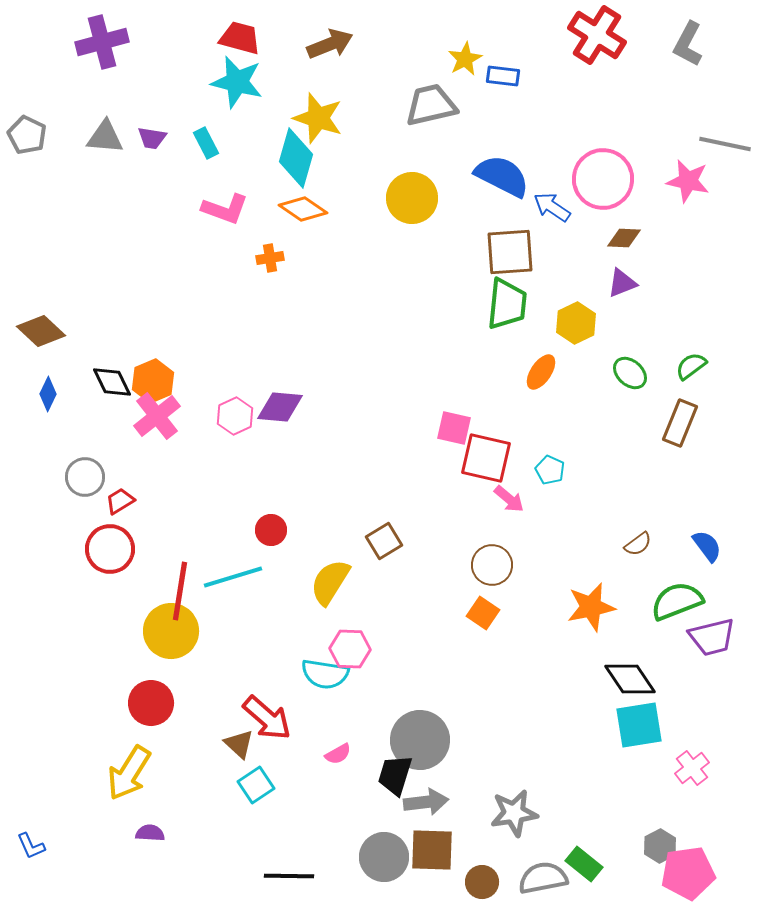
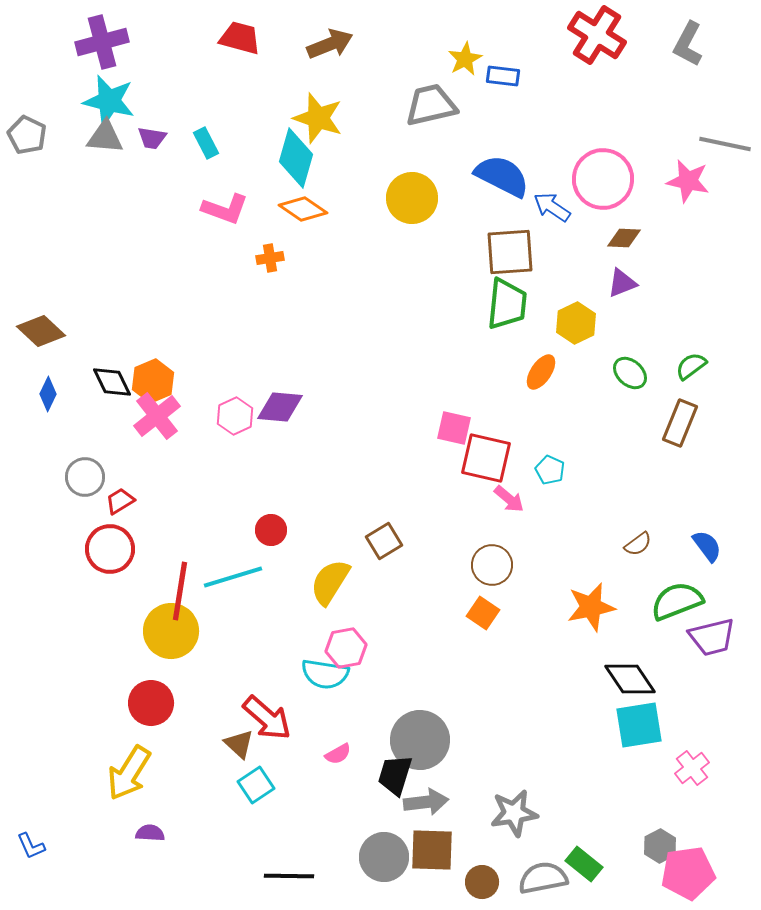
cyan star at (237, 82): moved 128 px left, 19 px down
pink hexagon at (350, 649): moved 4 px left, 1 px up; rotated 12 degrees counterclockwise
